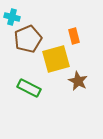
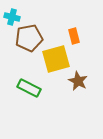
brown pentagon: moved 1 px right, 1 px up; rotated 12 degrees clockwise
